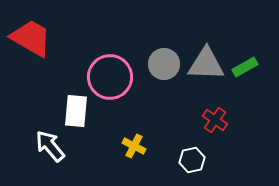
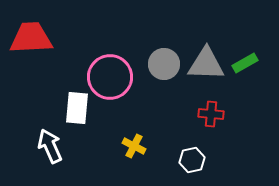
red trapezoid: rotated 33 degrees counterclockwise
green rectangle: moved 4 px up
white rectangle: moved 1 px right, 3 px up
red cross: moved 4 px left, 6 px up; rotated 30 degrees counterclockwise
white arrow: rotated 16 degrees clockwise
